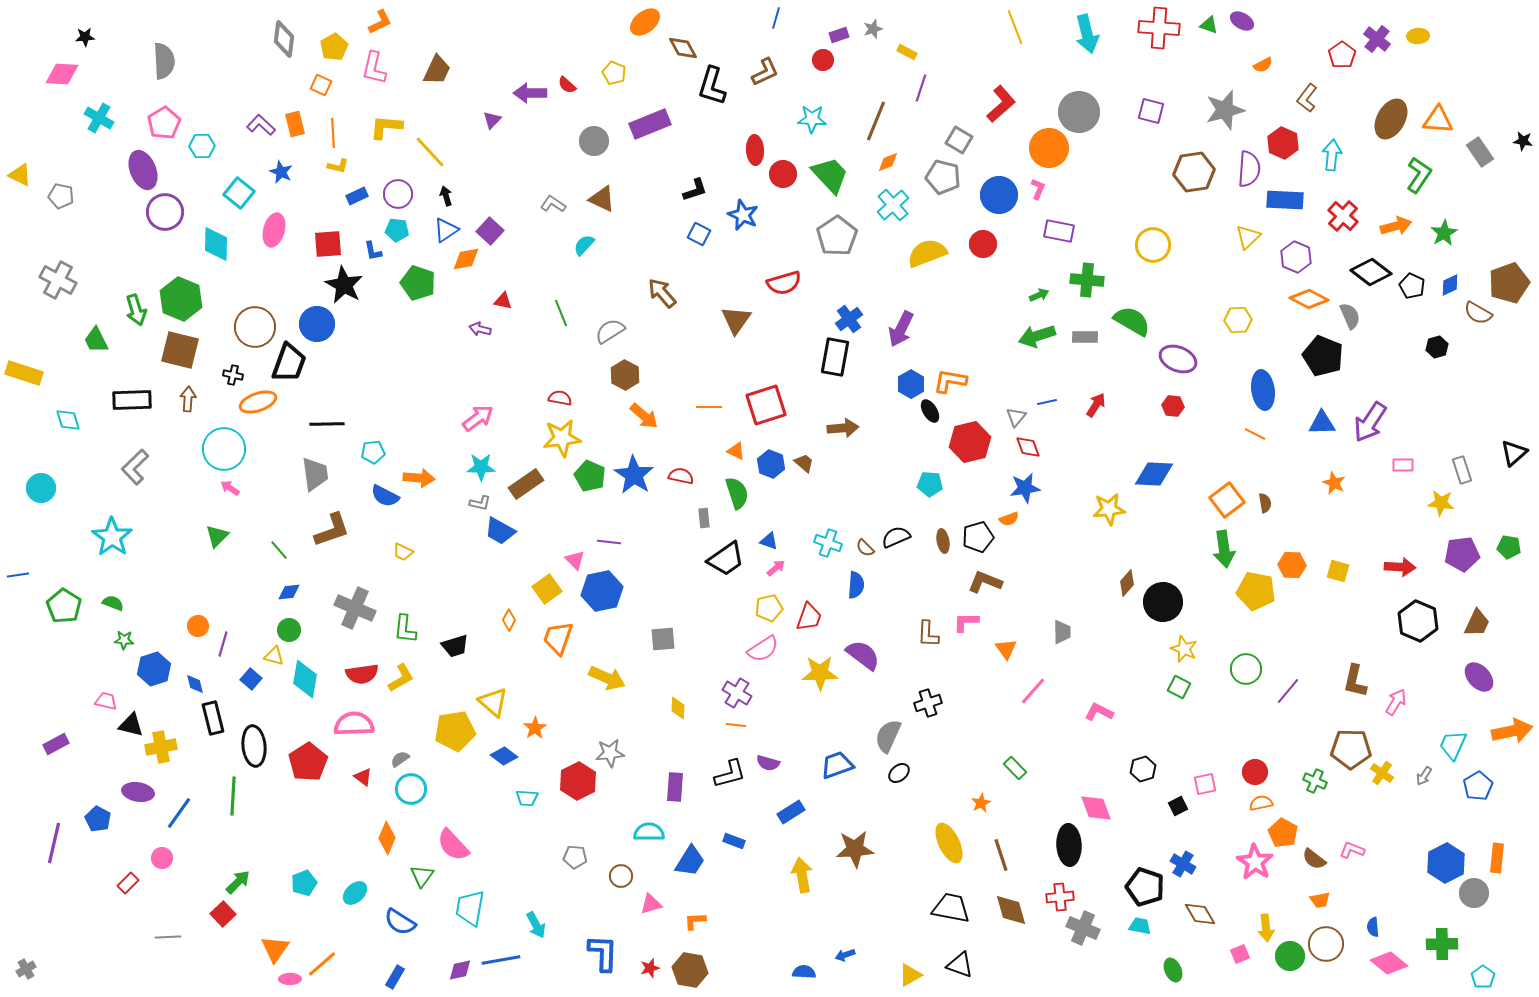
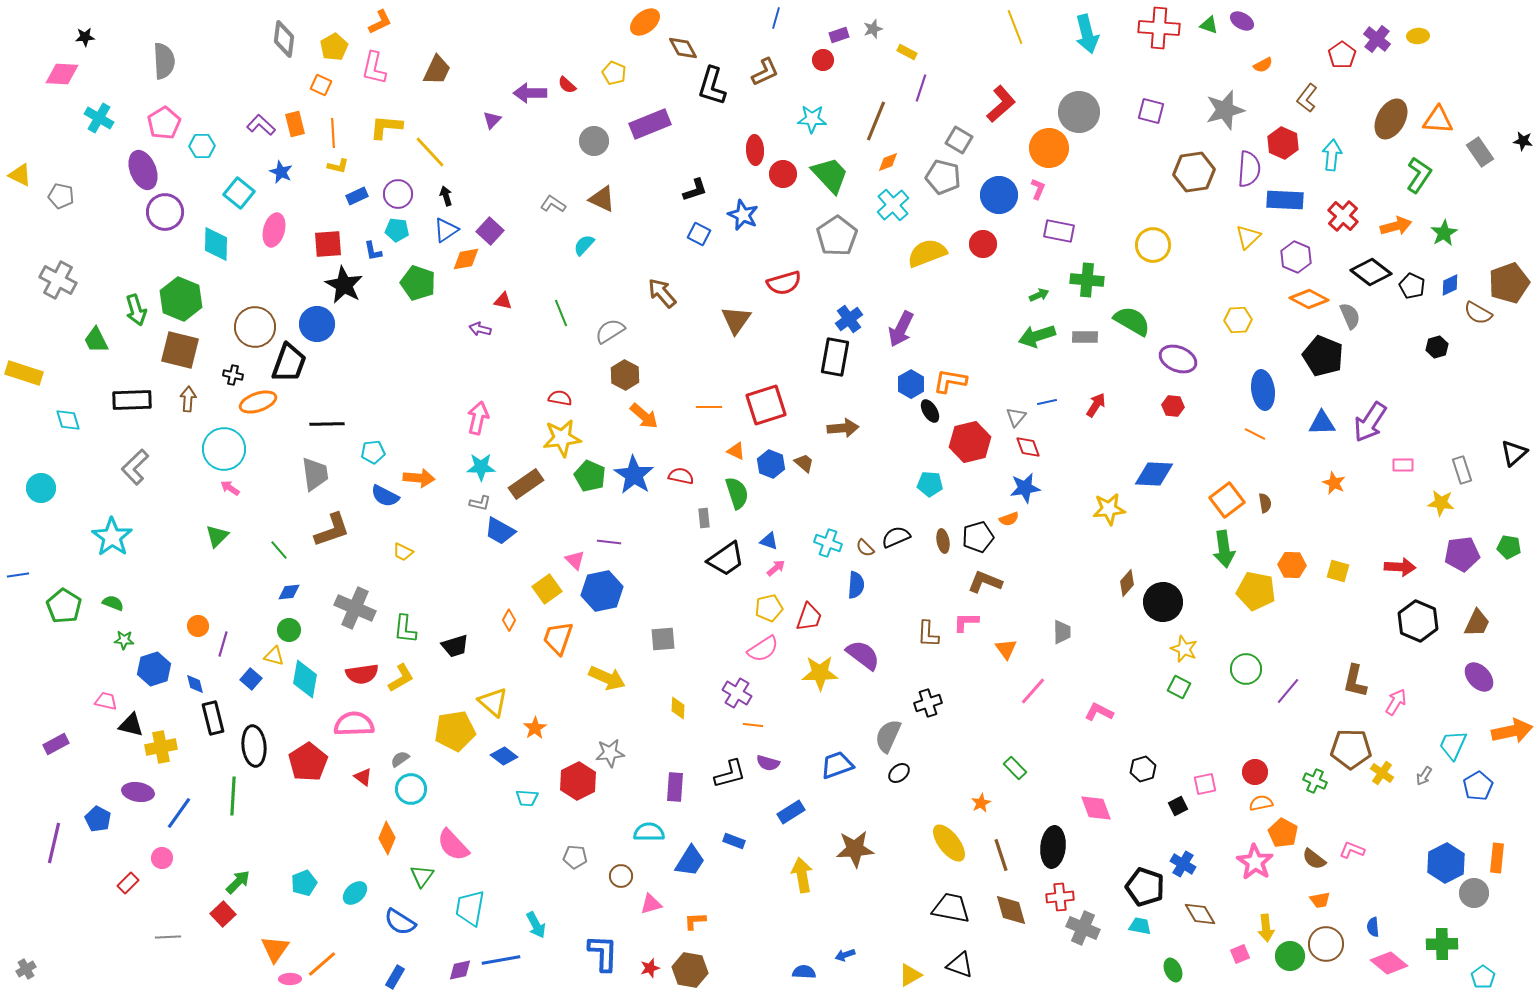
pink arrow at (478, 418): rotated 40 degrees counterclockwise
orange line at (736, 725): moved 17 px right
yellow ellipse at (949, 843): rotated 12 degrees counterclockwise
black ellipse at (1069, 845): moved 16 px left, 2 px down; rotated 9 degrees clockwise
